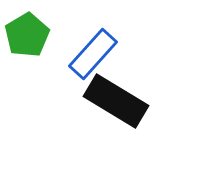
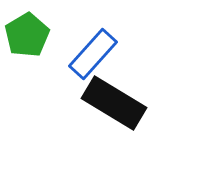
black rectangle: moved 2 px left, 2 px down
